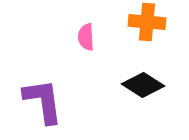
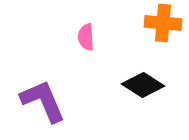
orange cross: moved 16 px right, 1 px down
purple L-shape: rotated 15 degrees counterclockwise
